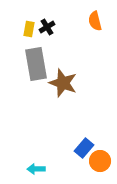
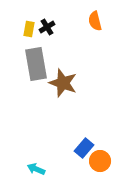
cyan arrow: rotated 24 degrees clockwise
